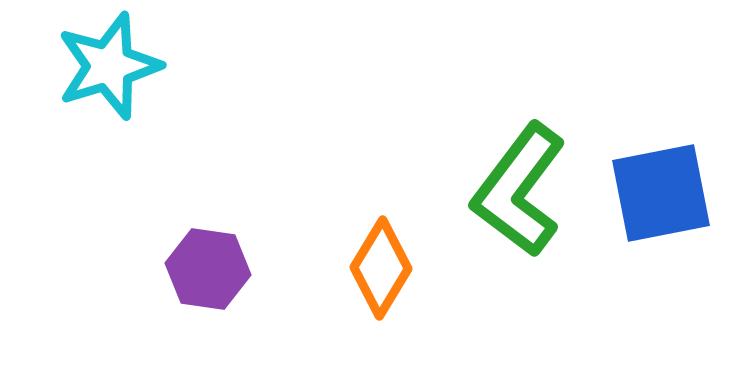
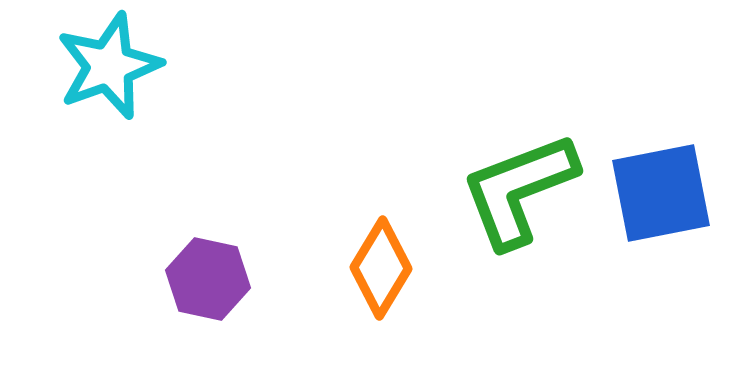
cyan star: rotated 3 degrees counterclockwise
green L-shape: rotated 32 degrees clockwise
purple hexagon: moved 10 px down; rotated 4 degrees clockwise
